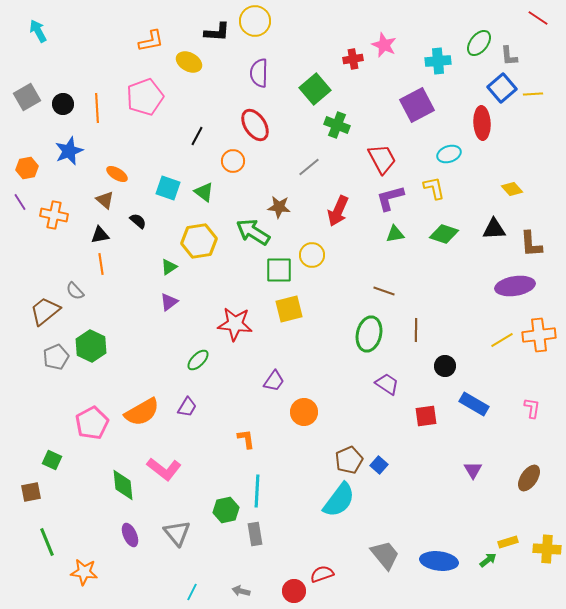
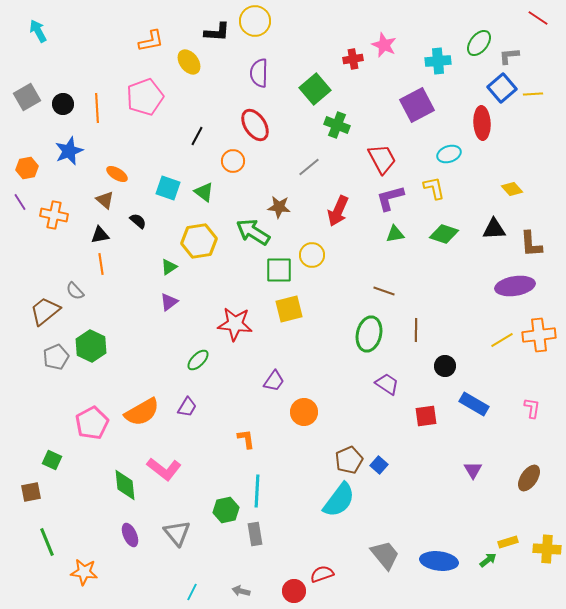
gray L-shape at (509, 56): rotated 90 degrees clockwise
yellow ellipse at (189, 62): rotated 25 degrees clockwise
green diamond at (123, 485): moved 2 px right
